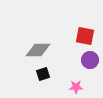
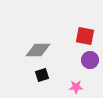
black square: moved 1 px left, 1 px down
